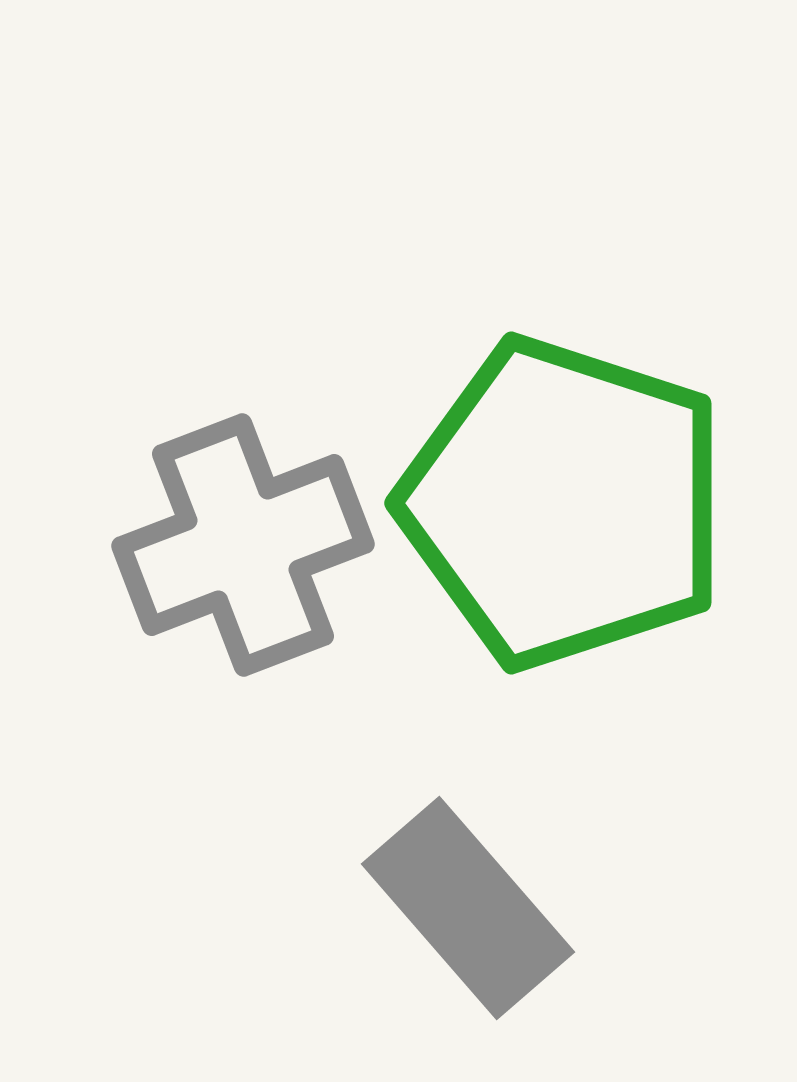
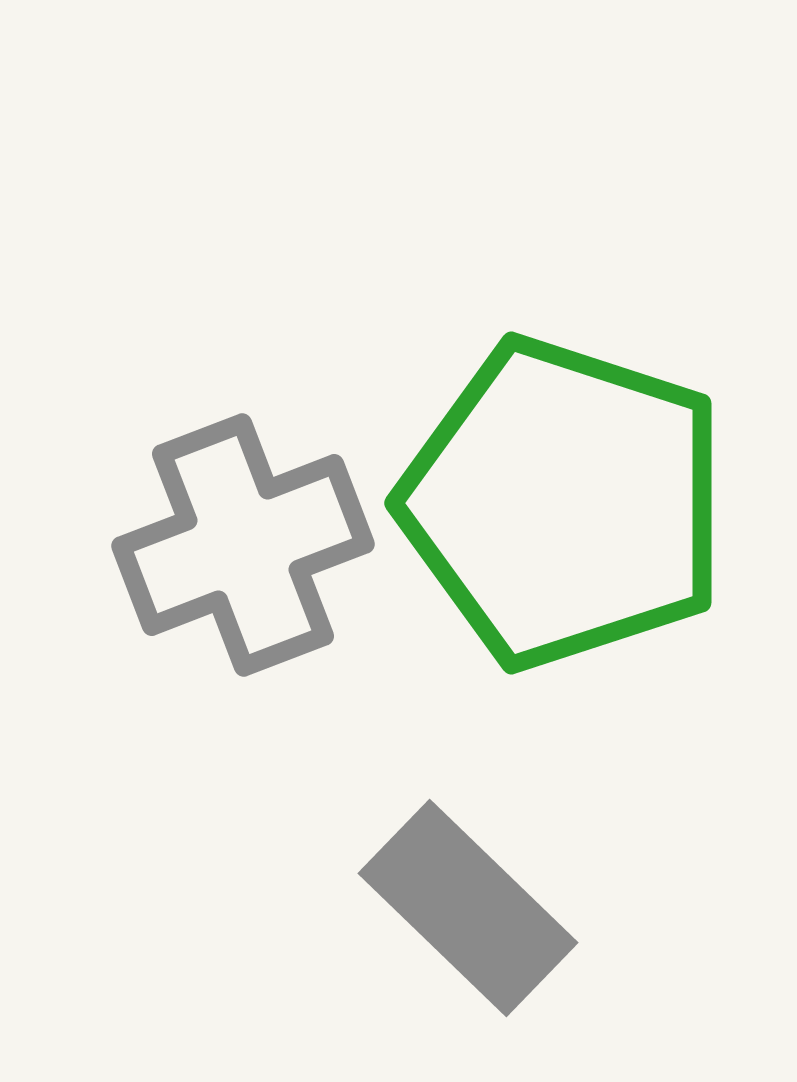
gray rectangle: rotated 5 degrees counterclockwise
